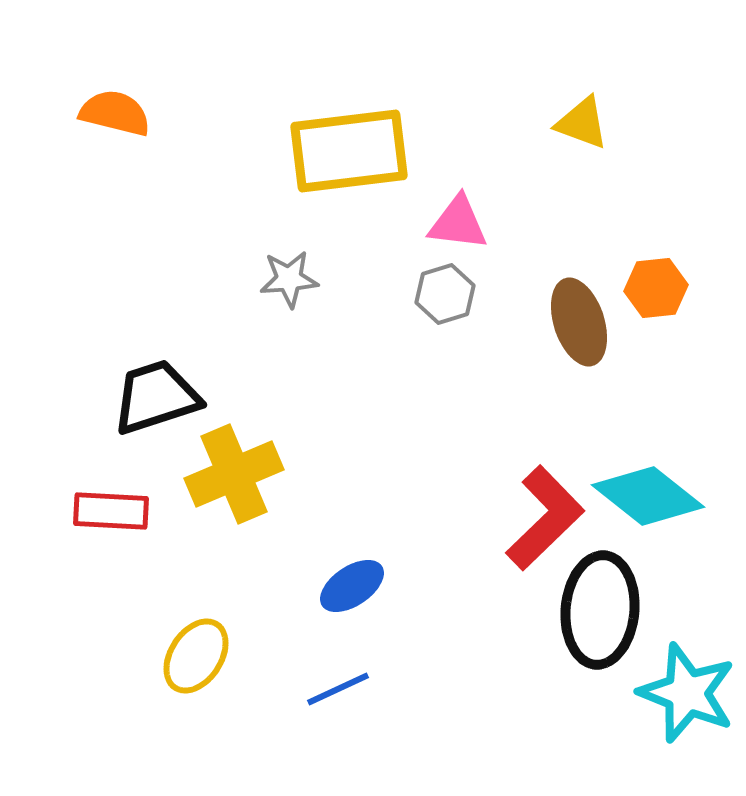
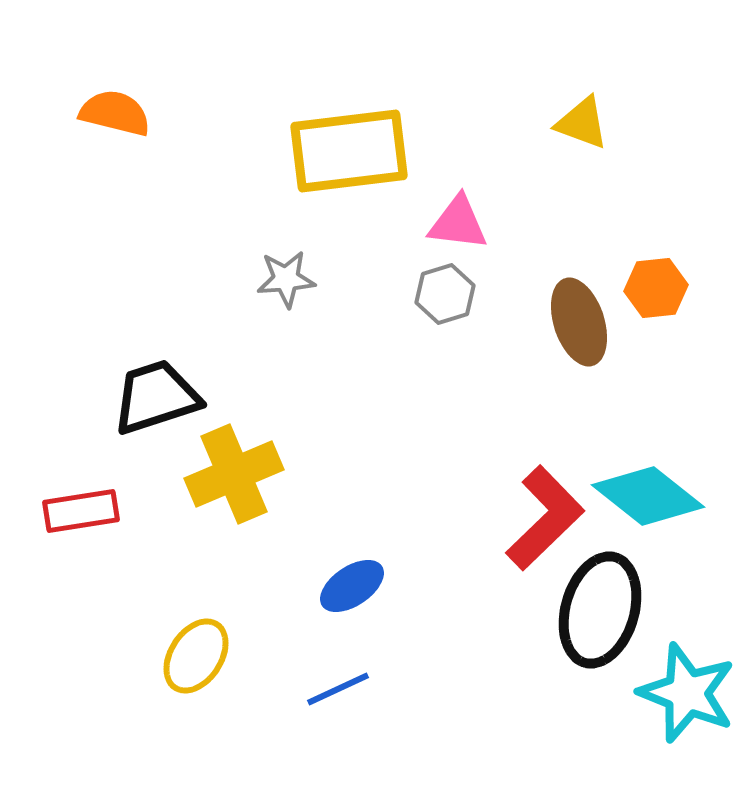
gray star: moved 3 px left
red rectangle: moved 30 px left; rotated 12 degrees counterclockwise
black ellipse: rotated 11 degrees clockwise
